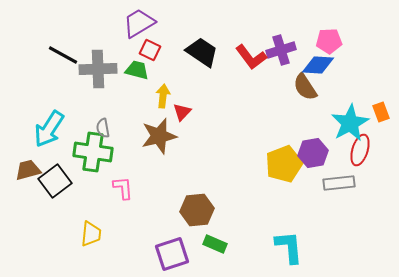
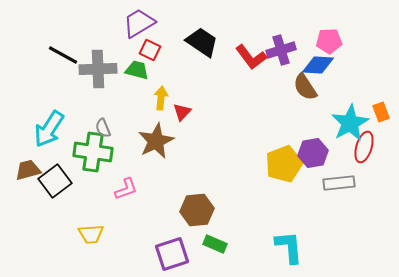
black trapezoid: moved 10 px up
yellow arrow: moved 2 px left, 2 px down
gray semicircle: rotated 12 degrees counterclockwise
brown star: moved 3 px left, 5 px down; rotated 12 degrees counterclockwise
red ellipse: moved 4 px right, 3 px up
pink L-shape: moved 3 px right, 1 px down; rotated 75 degrees clockwise
yellow trapezoid: rotated 80 degrees clockwise
